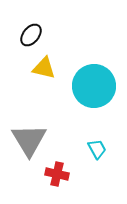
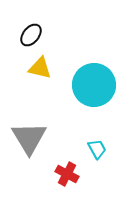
yellow triangle: moved 4 px left
cyan circle: moved 1 px up
gray triangle: moved 2 px up
red cross: moved 10 px right; rotated 15 degrees clockwise
